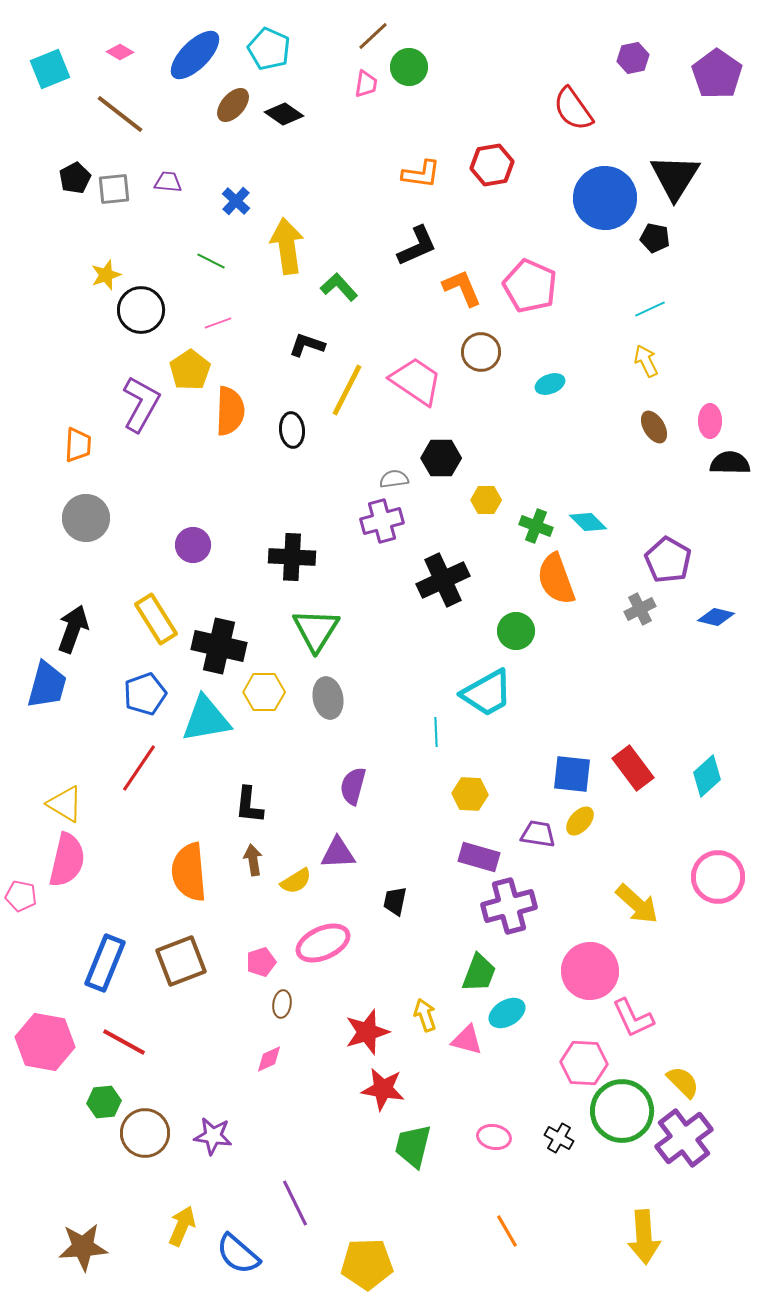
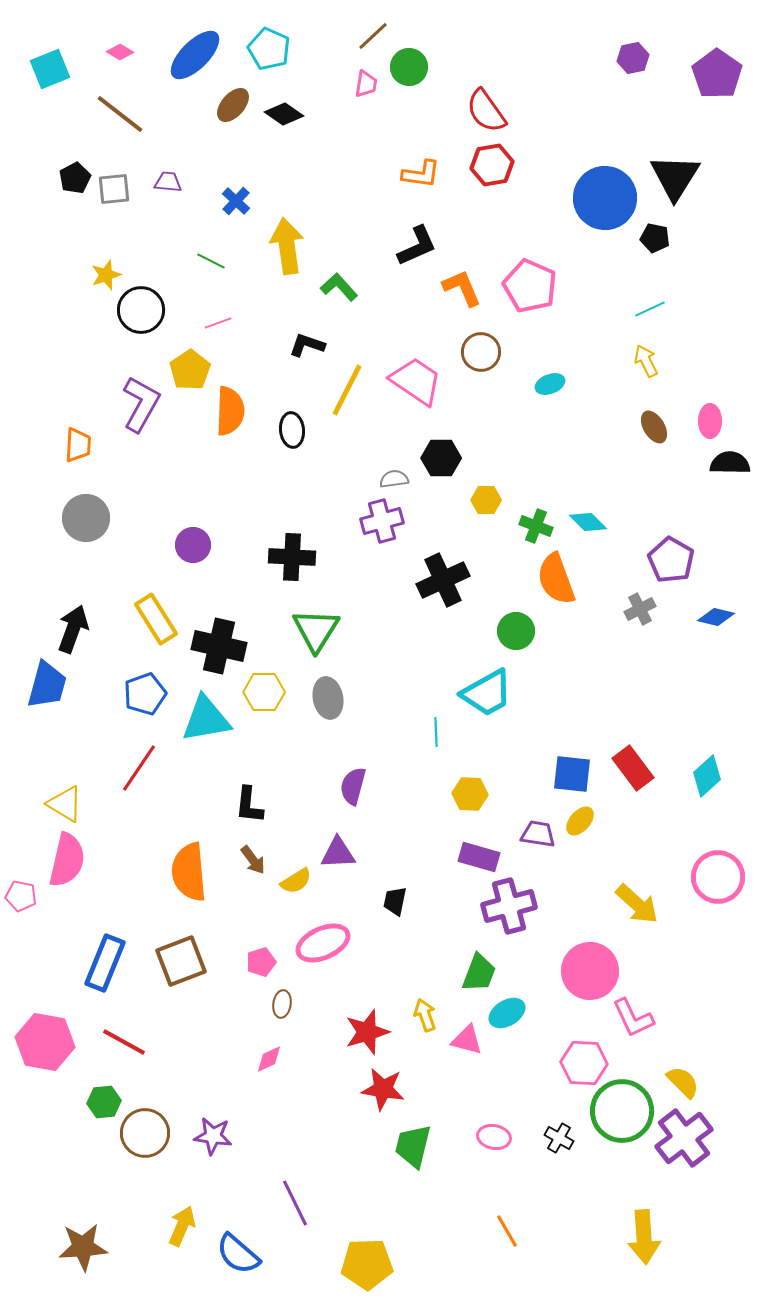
red semicircle at (573, 109): moved 87 px left, 2 px down
purple pentagon at (668, 560): moved 3 px right
brown arrow at (253, 860): rotated 152 degrees clockwise
